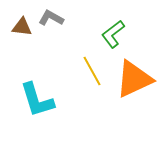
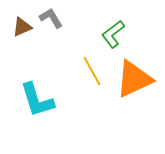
gray L-shape: rotated 30 degrees clockwise
brown triangle: rotated 30 degrees counterclockwise
